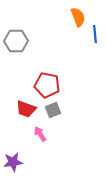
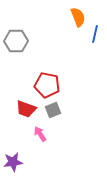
blue line: rotated 18 degrees clockwise
